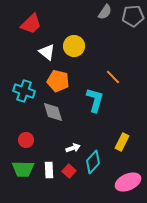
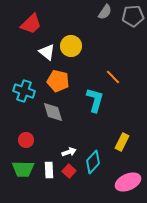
yellow circle: moved 3 px left
white arrow: moved 4 px left, 4 px down
